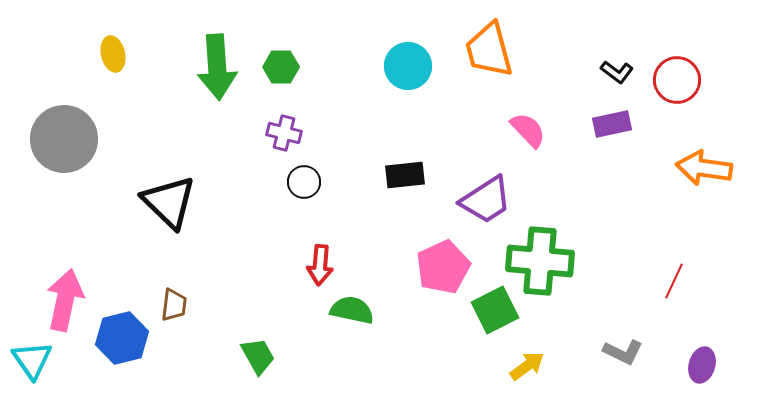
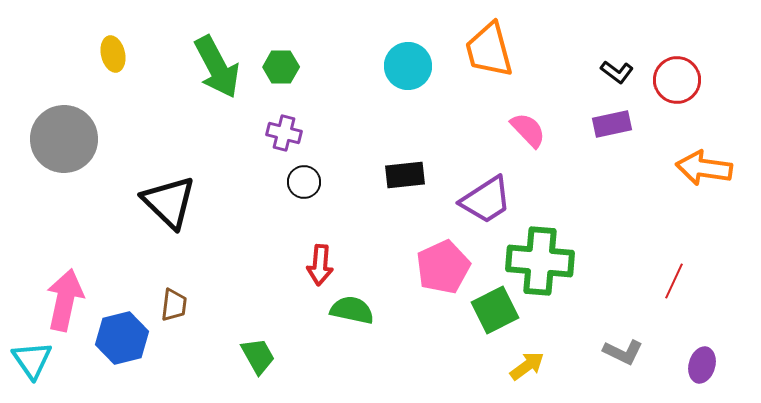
green arrow: rotated 24 degrees counterclockwise
